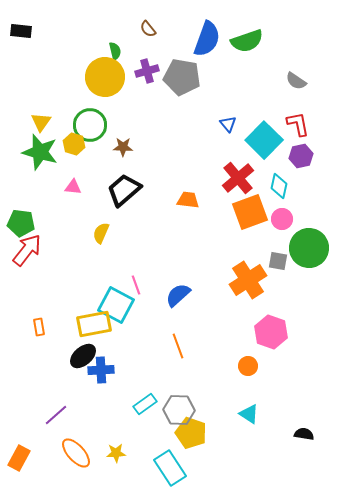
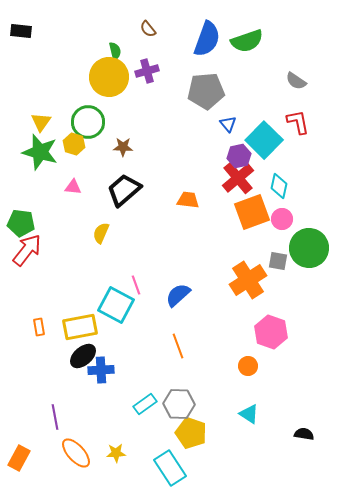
yellow circle at (105, 77): moved 4 px right
gray pentagon at (182, 77): moved 24 px right, 14 px down; rotated 15 degrees counterclockwise
red L-shape at (298, 124): moved 2 px up
green circle at (90, 125): moved 2 px left, 3 px up
purple hexagon at (301, 156): moved 62 px left
orange square at (250, 212): moved 2 px right
yellow rectangle at (94, 324): moved 14 px left, 3 px down
gray hexagon at (179, 410): moved 6 px up
purple line at (56, 415): moved 1 px left, 2 px down; rotated 60 degrees counterclockwise
